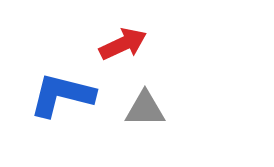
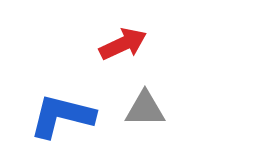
blue L-shape: moved 21 px down
